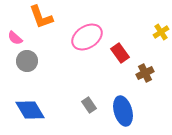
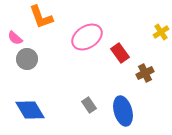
gray circle: moved 2 px up
